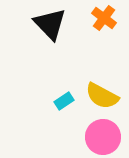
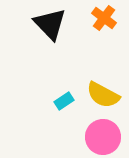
yellow semicircle: moved 1 px right, 1 px up
